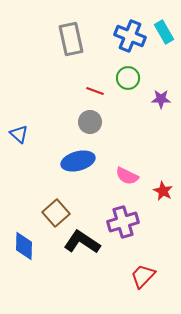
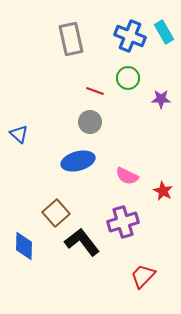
black L-shape: rotated 18 degrees clockwise
